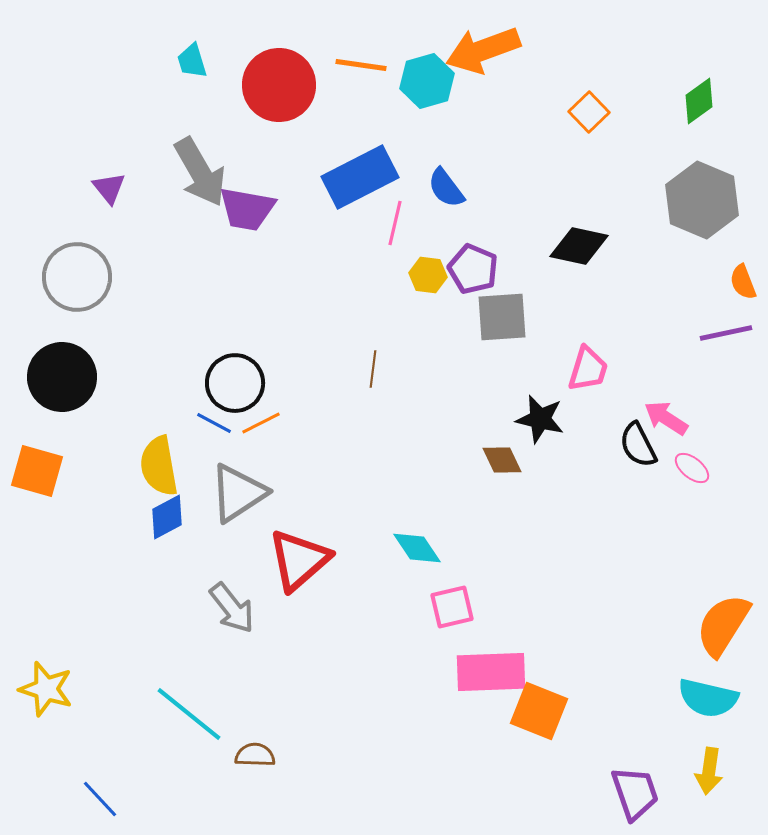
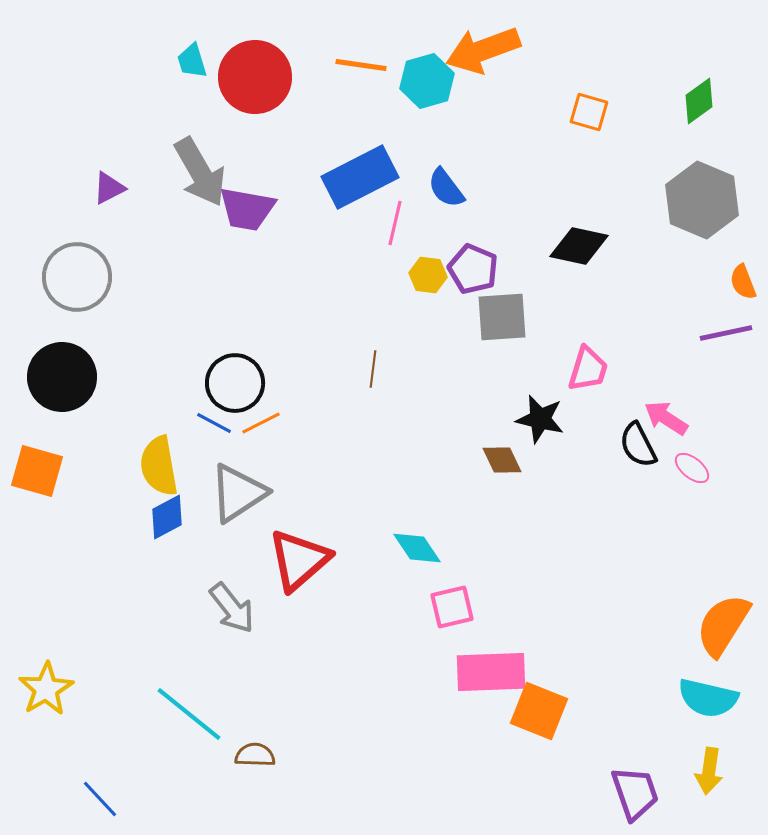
red circle at (279, 85): moved 24 px left, 8 px up
orange square at (589, 112): rotated 30 degrees counterclockwise
purple triangle at (109, 188): rotated 42 degrees clockwise
yellow star at (46, 689): rotated 24 degrees clockwise
